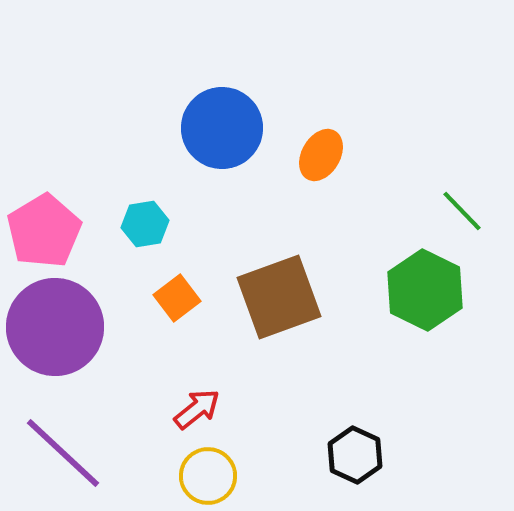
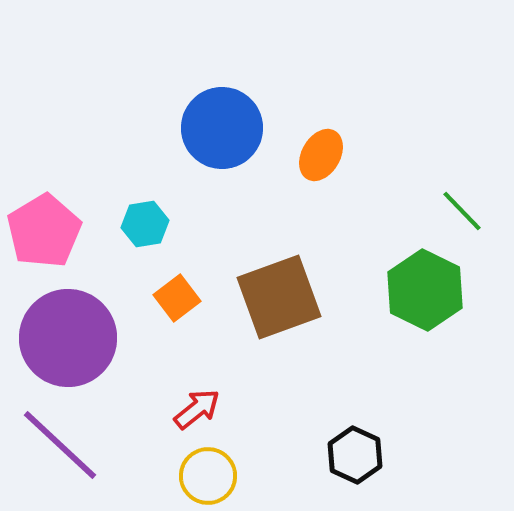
purple circle: moved 13 px right, 11 px down
purple line: moved 3 px left, 8 px up
